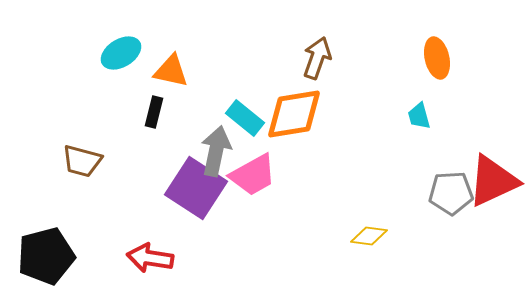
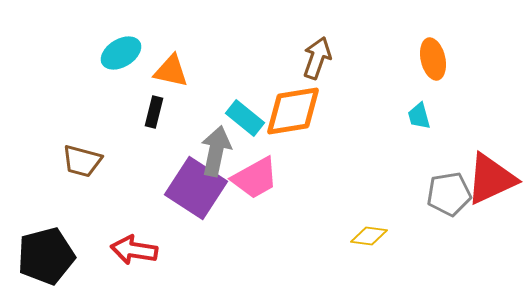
orange ellipse: moved 4 px left, 1 px down
orange diamond: moved 1 px left, 3 px up
pink trapezoid: moved 2 px right, 3 px down
red triangle: moved 2 px left, 2 px up
gray pentagon: moved 2 px left, 1 px down; rotated 6 degrees counterclockwise
red arrow: moved 16 px left, 8 px up
